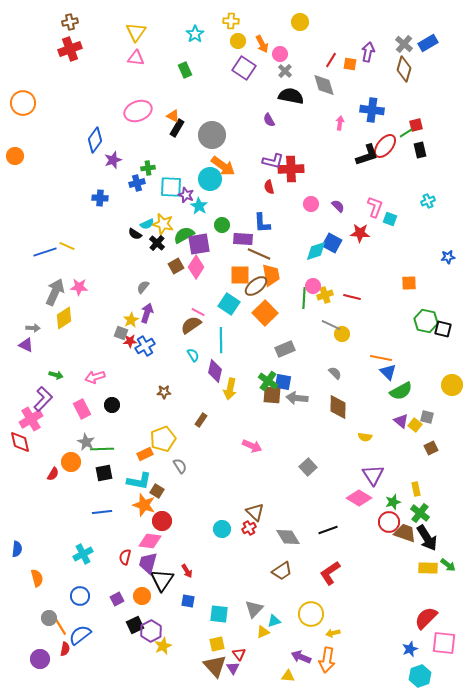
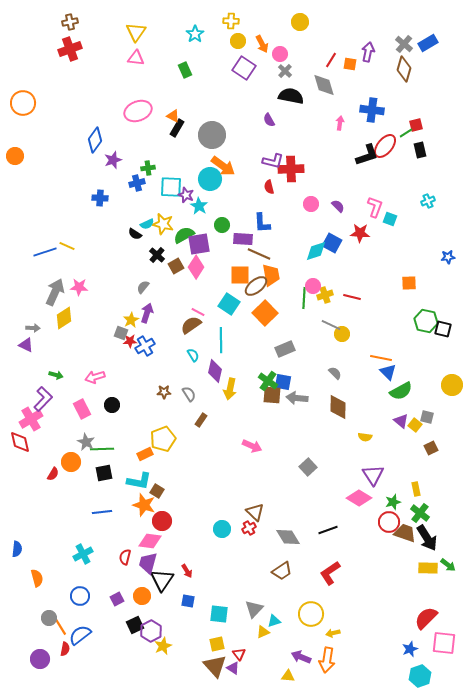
black cross at (157, 243): moved 12 px down
gray semicircle at (180, 466): moved 9 px right, 72 px up
purple triangle at (233, 668): rotated 24 degrees counterclockwise
